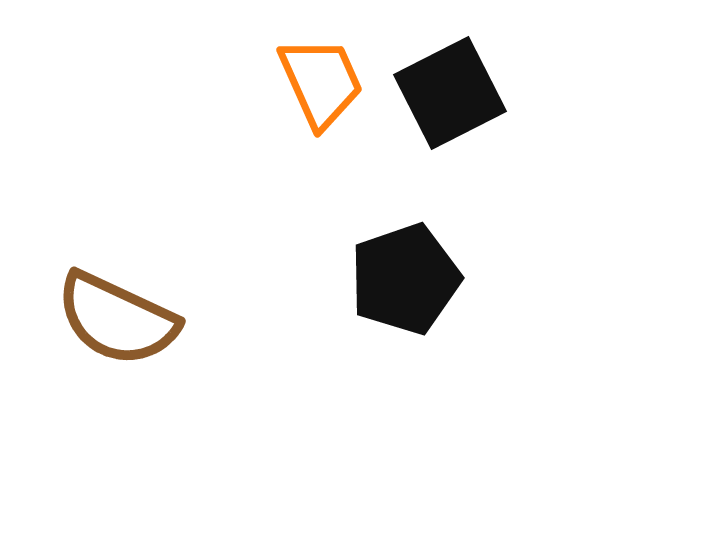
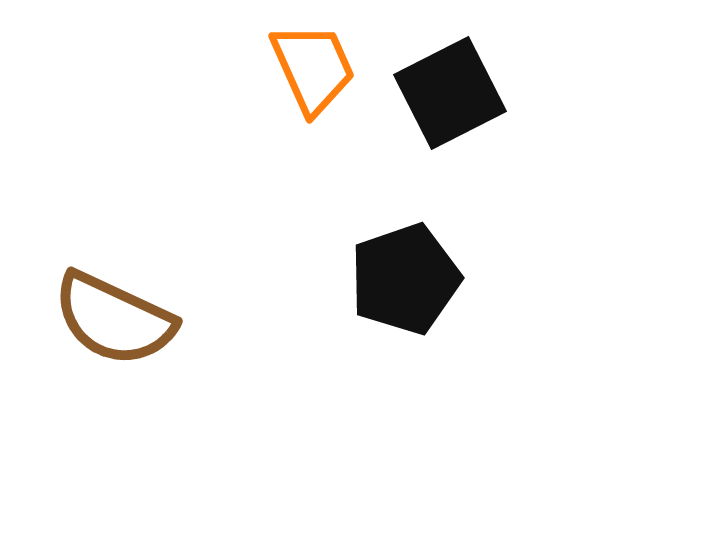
orange trapezoid: moved 8 px left, 14 px up
brown semicircle: moved 3 px left
